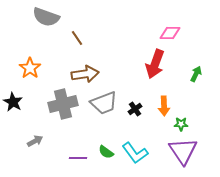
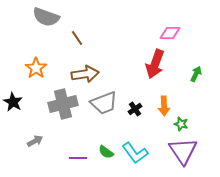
orange star: moved 6 px right
green star: rotated 16 degrees clockwise
